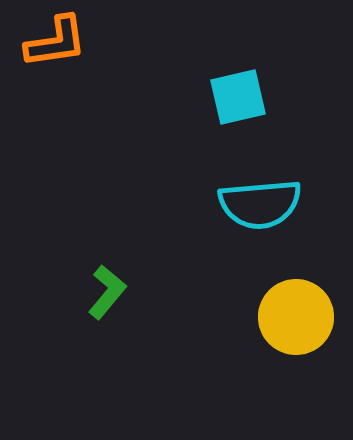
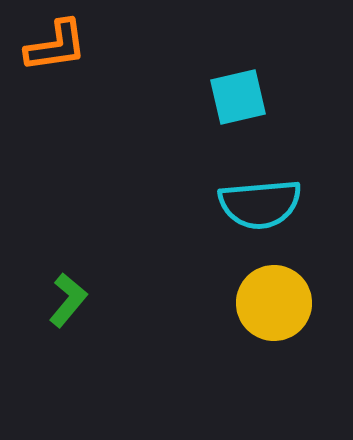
orange L-shape: moved 4 px down
green L-shape: moved 39 px left, 8 px down
yellow circle: moved 22 px left, 14 px up
